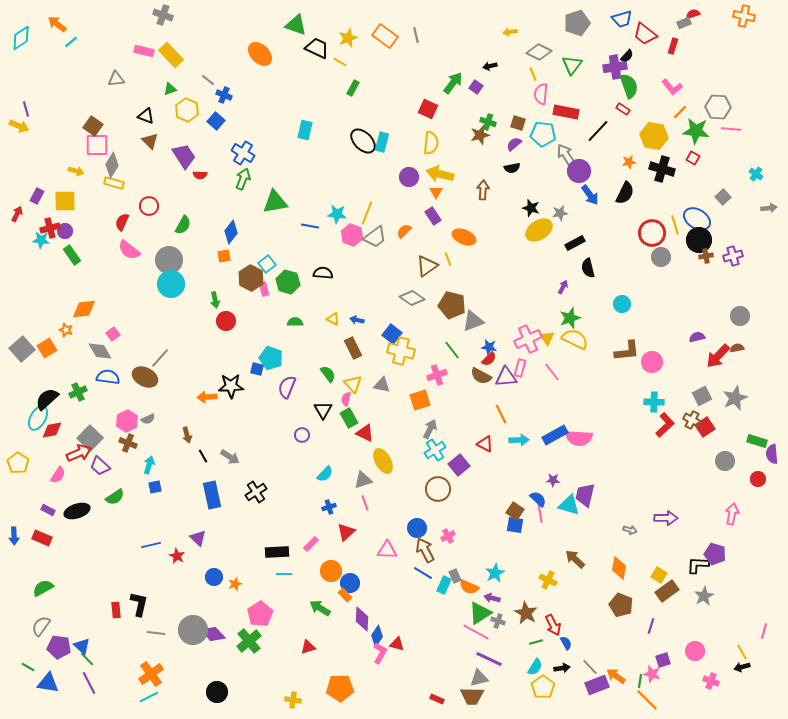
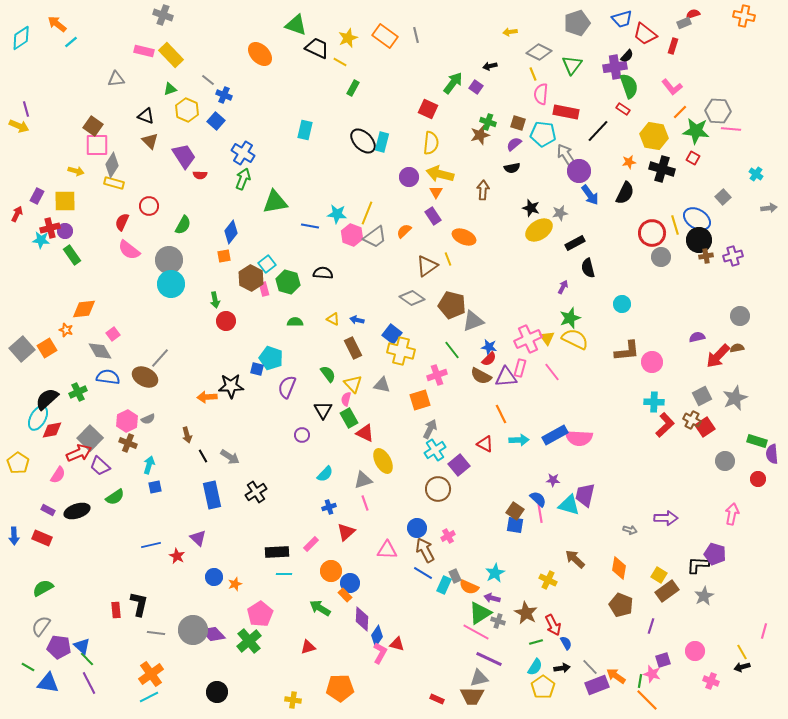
gray hexagon at (718, 107): moved 4 px down
